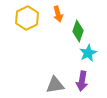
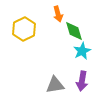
yellow hexagon: moved 3 px left, 11 px down
green diamond: moved 4 px left; rotated 35 degrees counterclockwise
cyan star: moved 6 px left, 2 px up
